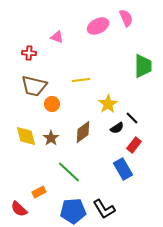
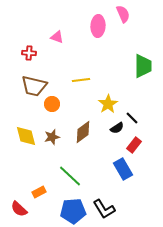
pink semicircle: moved 3 px left, 4 px up
pink ellipse: rotated 60 degrees counterclockwise
brown star: moved 1 px right, 1 px up; rotated 21 degrees clockwise
green line: moved 1 px right, 4 px down
